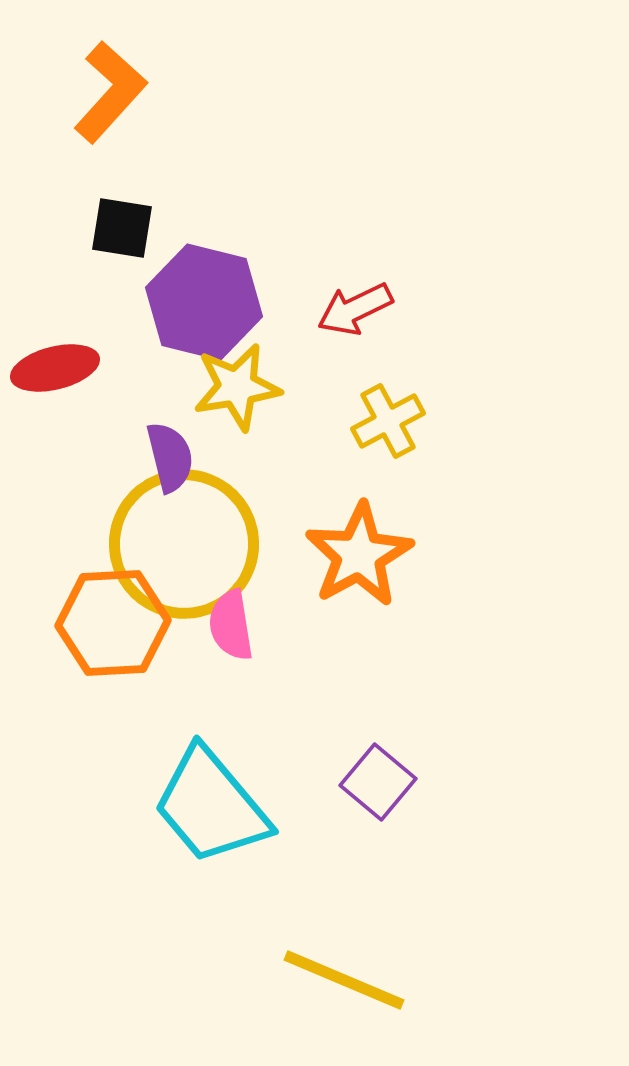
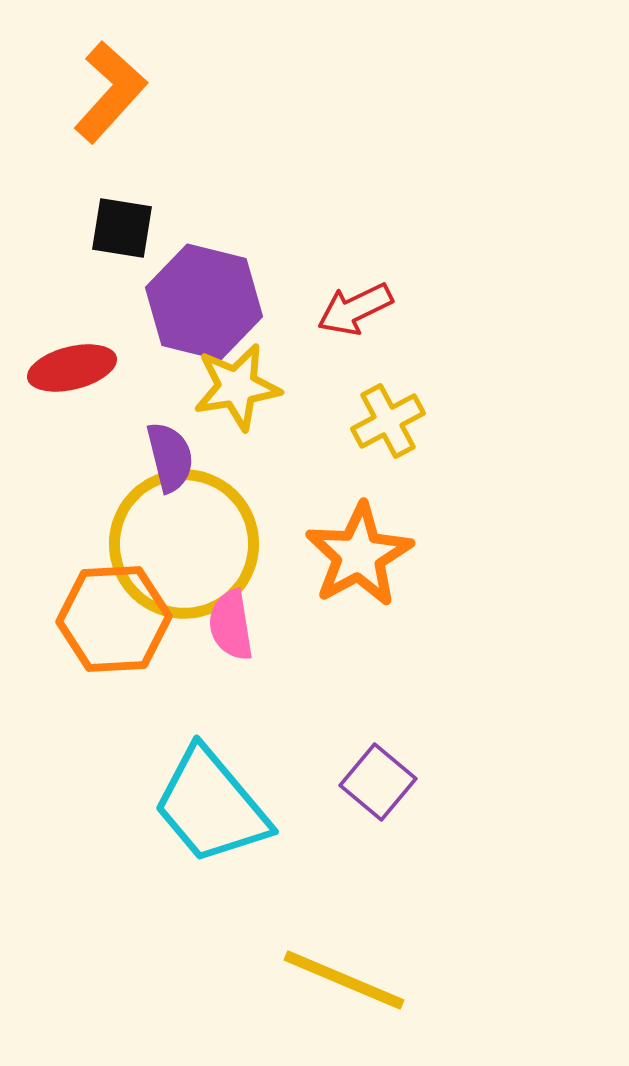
red ellipse: moved 17 px right
orange hexagon: moved 1 px right, 4 px up
